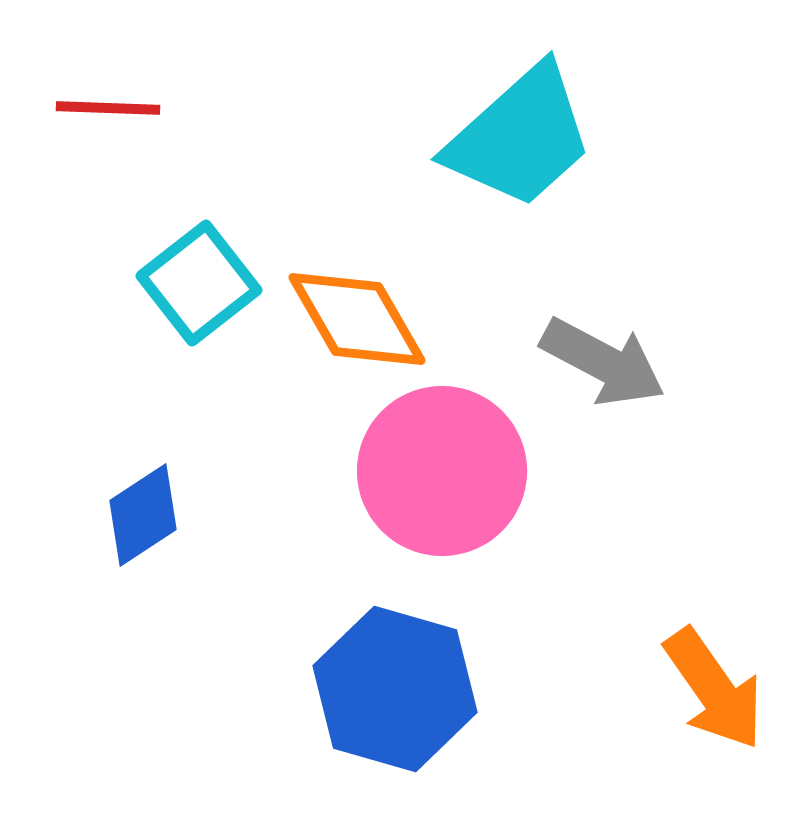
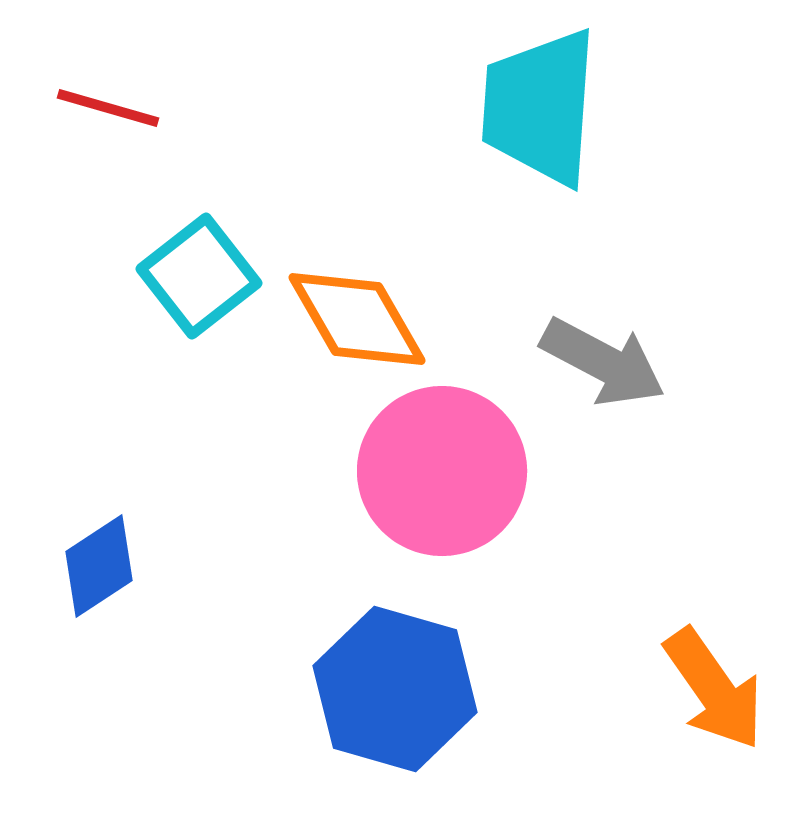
red line: rotated 14 degrees clockwise
cyan trapezoid: moved 20 px right, 30 px up; rotated 136 degrees clockwise
cyan square: moved 7 px up
blue diamond: moved 44 px left, 51 px down
